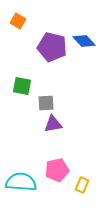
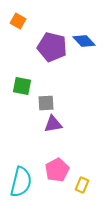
pink pentagon: rotated 15 degrees counterclockwise
cyan semicircle: rotated 100 degrees clockwise
